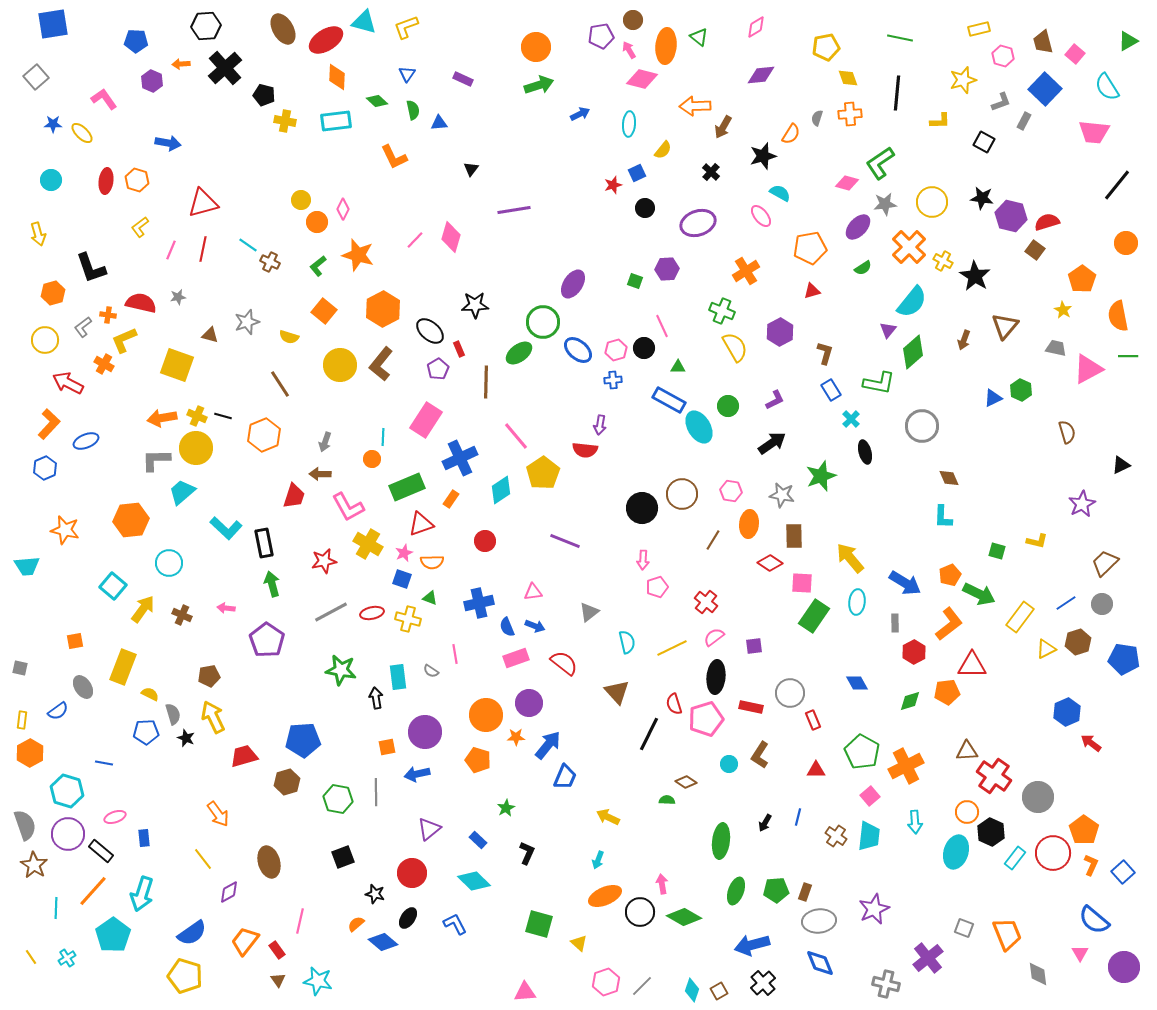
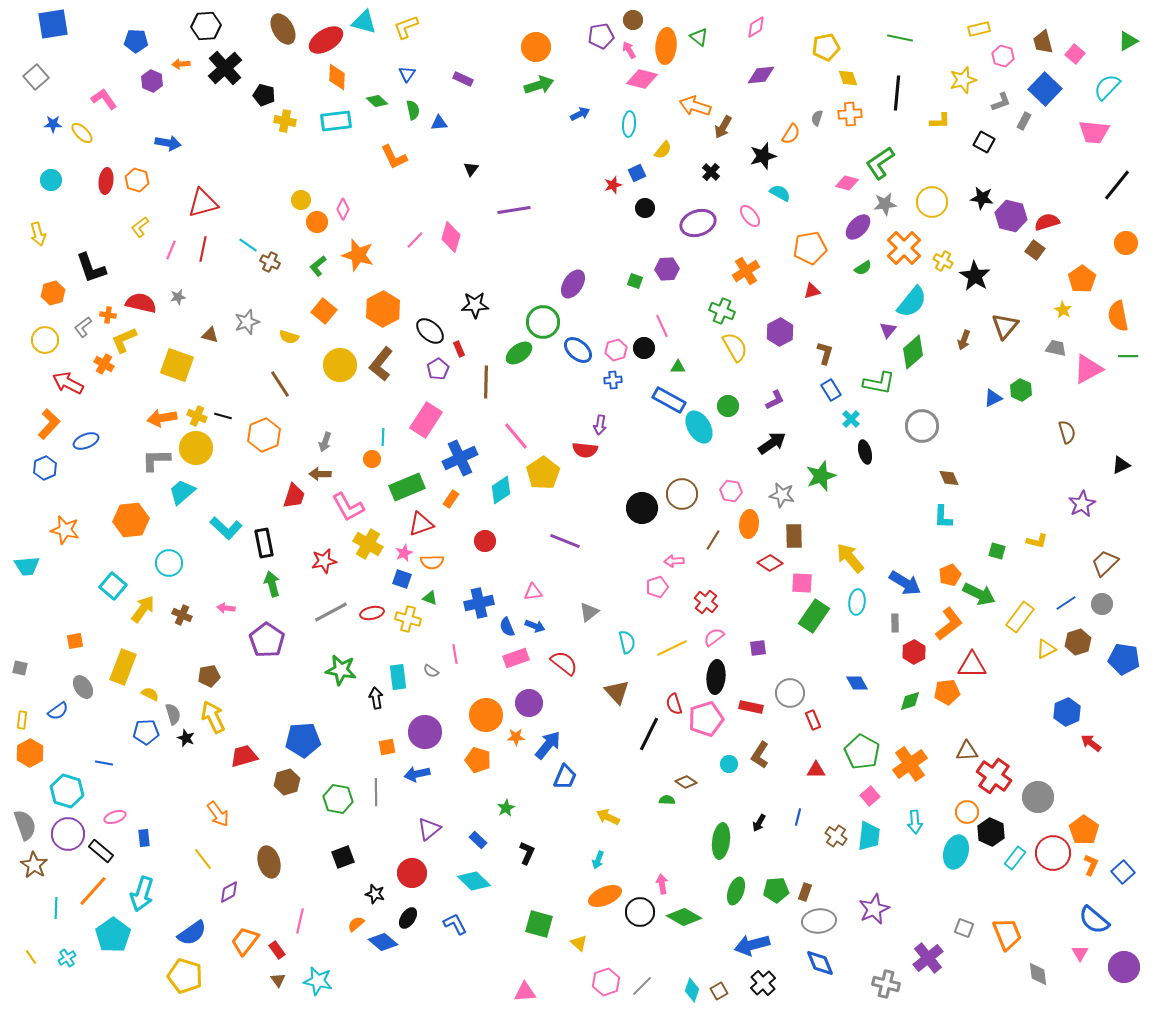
cyan semicircle at (1107, 87): rotated 76 degrees clockwise
orange arrow at (695, 106): rotated 20 degrees clockwise
pink ellipse at (761, 216): moved 11 px left
orange cross at (909, 247): moved 5 px left, 1 px down
pink arrow at (643, 560): moved 31 px right, 1 px down; rotated 84 degrees clockwise
purple square at (754, 646): moved 4 px right, 2 px down
orange cross at (906, 766): moved 4 px right, 2 px up; rotated 8 degrees counterclockwise
black arrow at (765, 823): moved 6 px left
